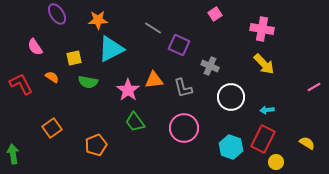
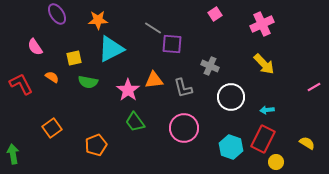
pink cross: moved 5 px up; rotated 35 degrees counterclockwise
purple square: moved 7 px left, 1 px up; rotated 20 degrees counterclockwise
